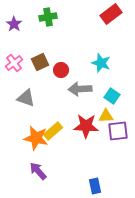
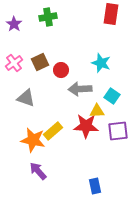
red rectangle: rotated 45 degrees counterclockwise
yellow triangle: moved 9 px left, 5 px up
orange star: moved 3 px left, 2 px down
